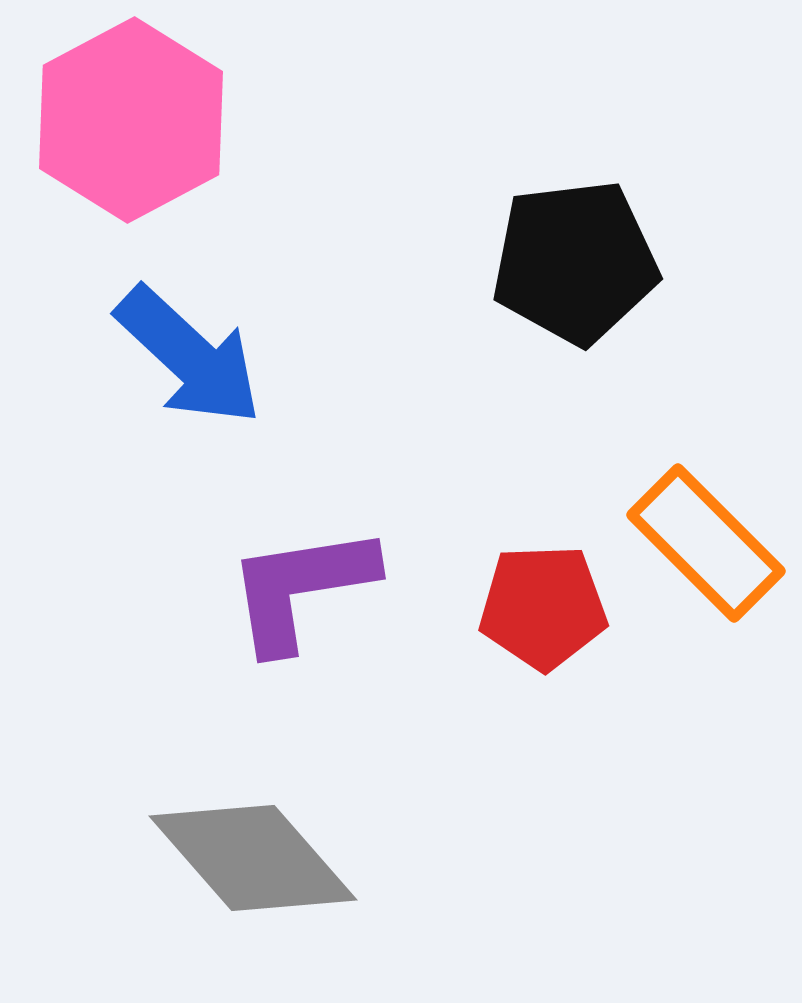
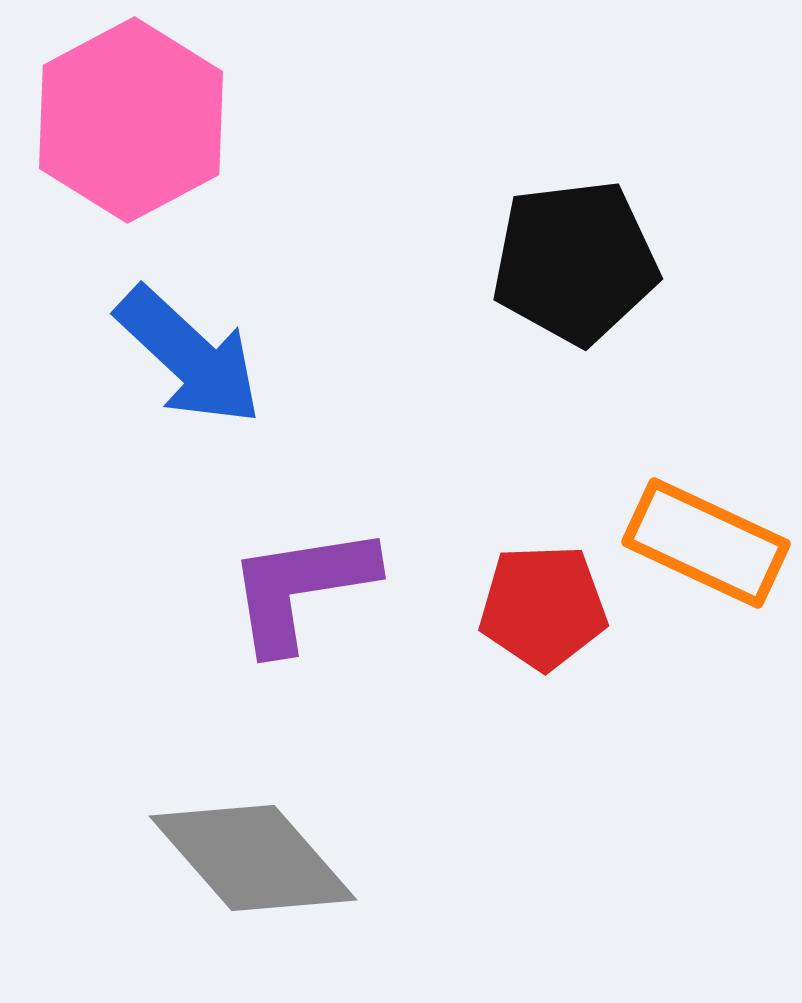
orange rectangle: rotated 20 degrees counterclockwise
